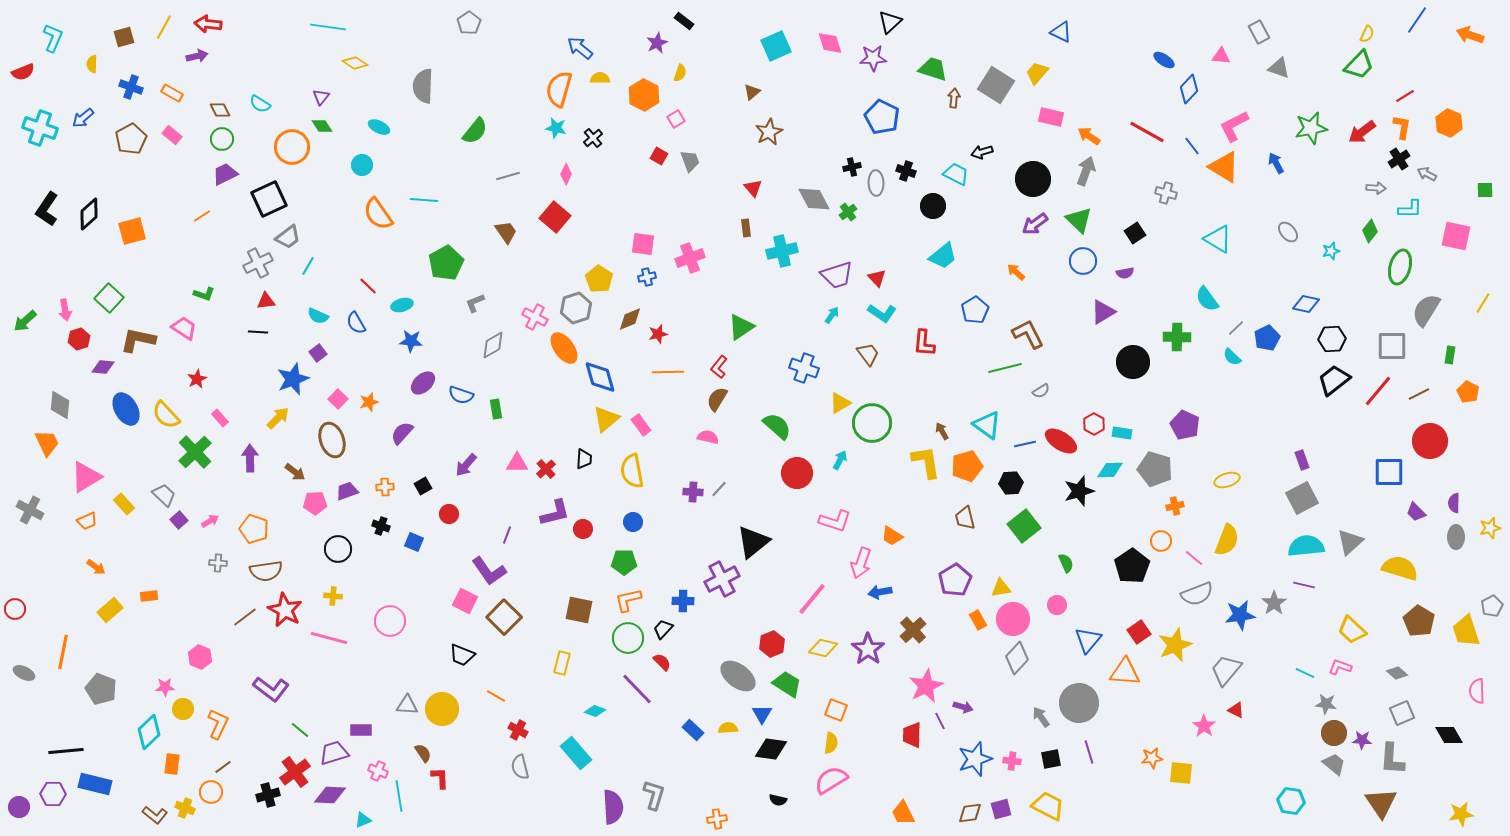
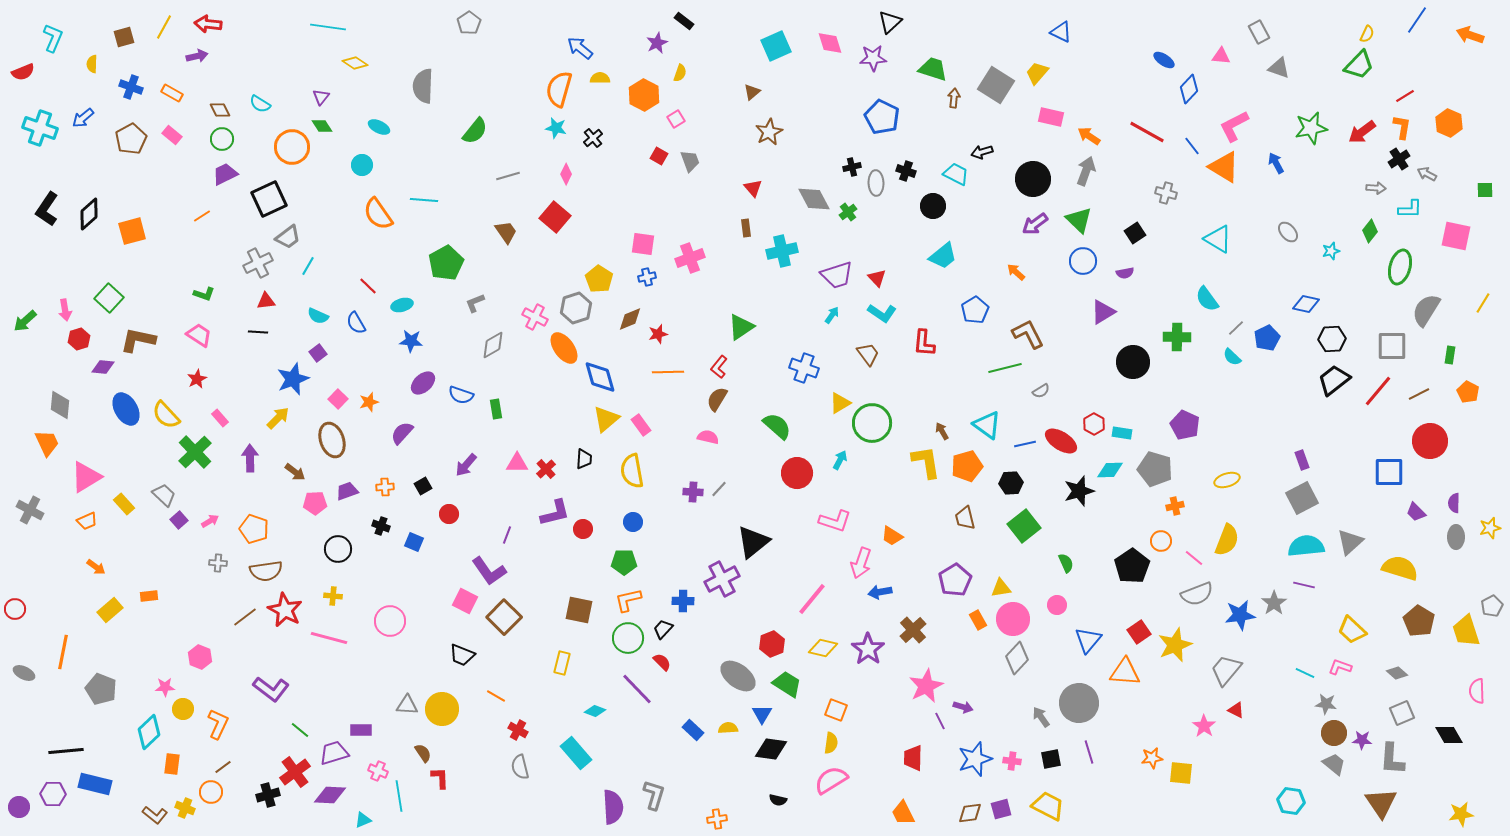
pink trapezoid at (184, 328): moved 15 px right, 7 px down
red trapezoid at (912, 735): moved 1 px right, 23 px down
